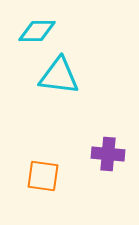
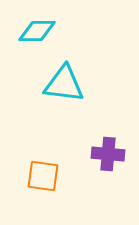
cyan triangle: moved 5 px right, 8 px down
